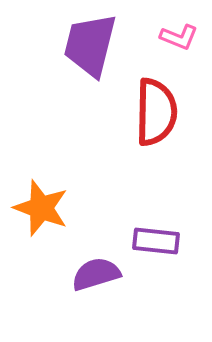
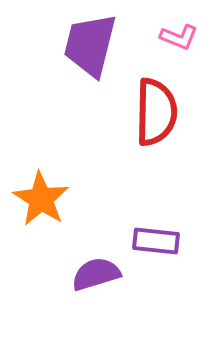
orange star: moved 9 px up; rotated 12 degrees clockwise
